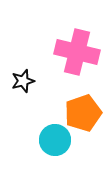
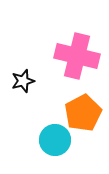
pink cross: moved 4 px down
orange pentagon: rotated 9 degrees counterclockwise
